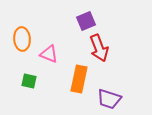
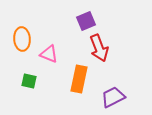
purple trapezoid: moved 4 px right, 2 px up; rotated 135 degrees clockwise
